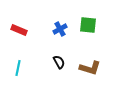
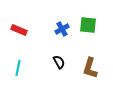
blue cross: moved 2 px right
brown L-shape: rotated 90 degrees clockwise
